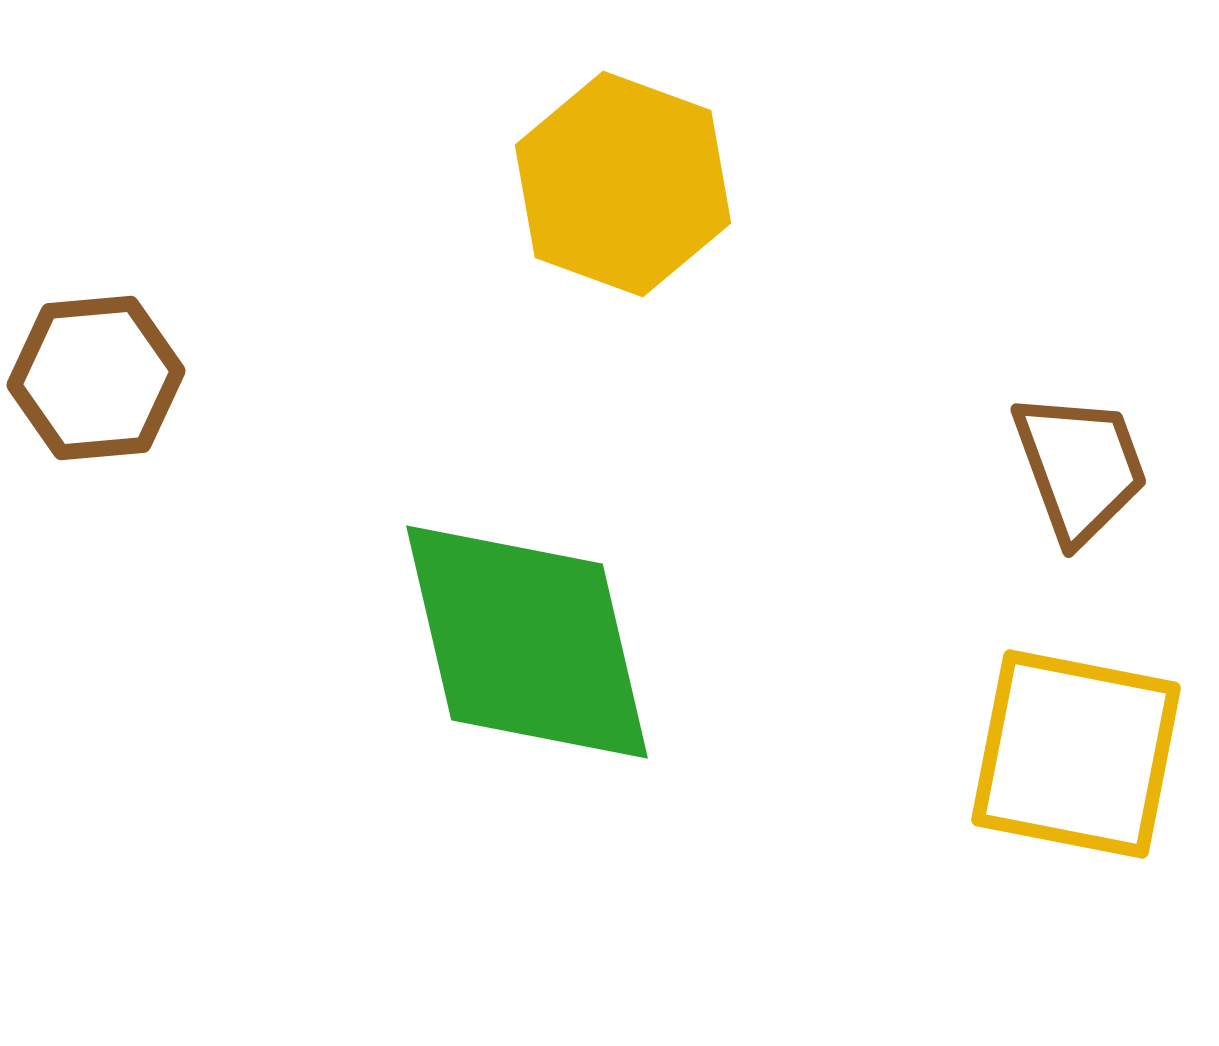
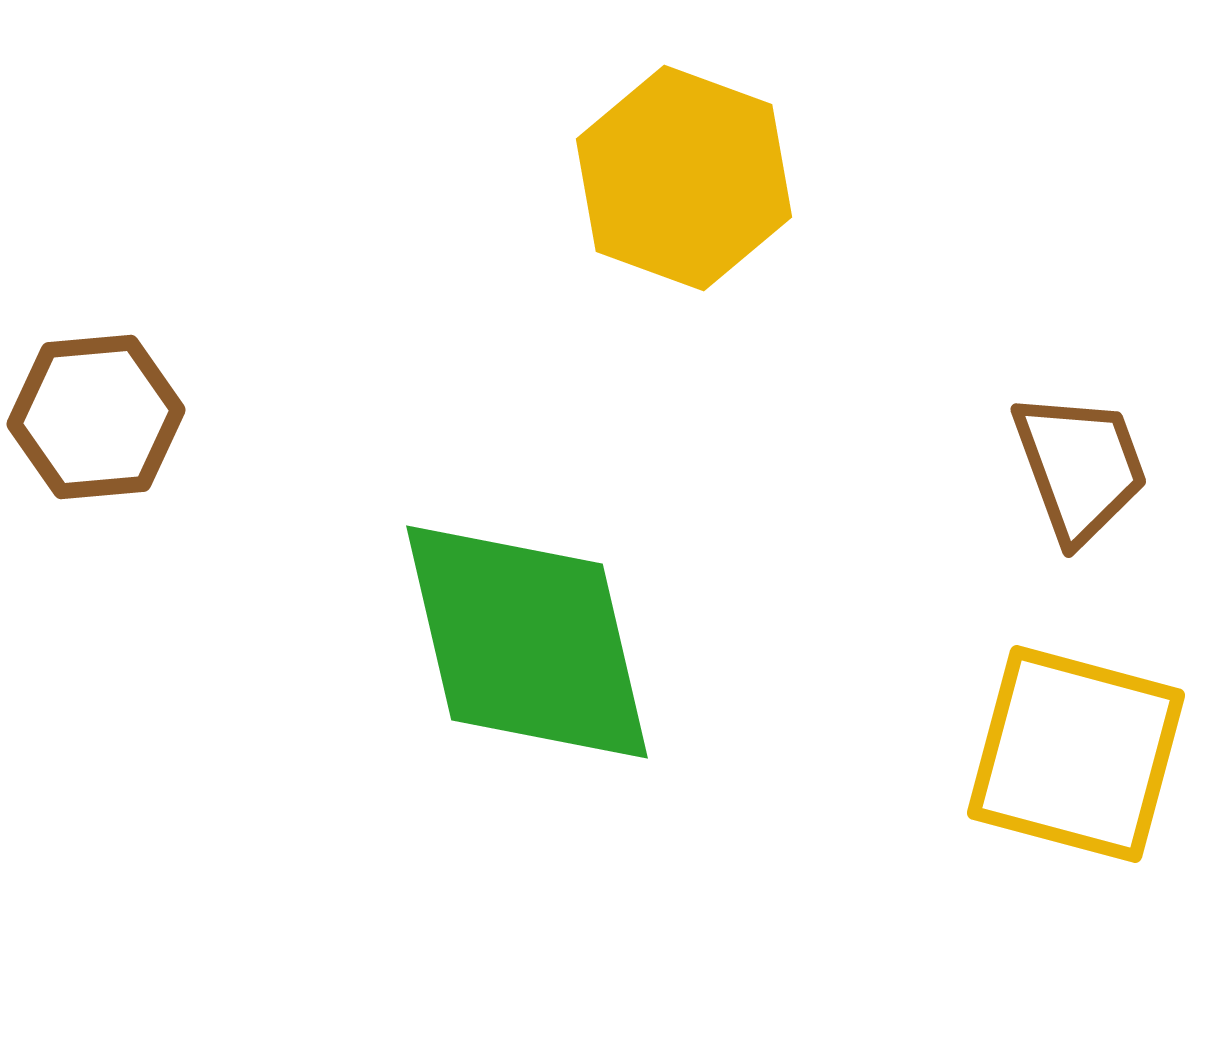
yellow hexagon: moved 61 px right, 6 px up
brown hexagon: moved 39 px down
yellow square: rotated 4 degrees clockwise
